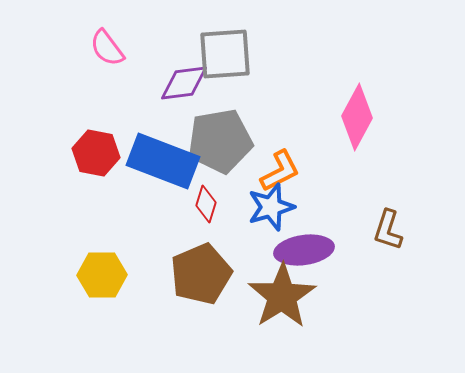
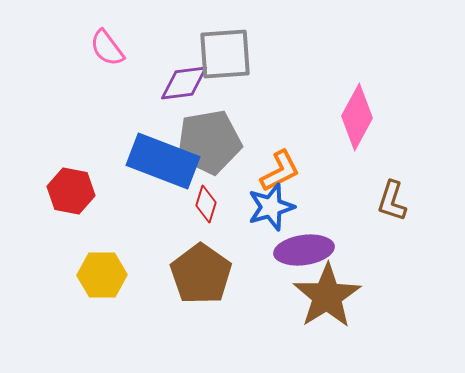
gray pentagon: moved 11 px left, 1 px down
red hexagon: moved 25 px left, 38 px down
brown L-shape: moved 4 px right, 29 px up
brown pentagon: rotated 14 degrees counterclockwise
brown star: moved 45 px right
